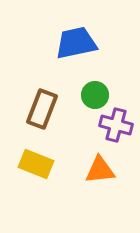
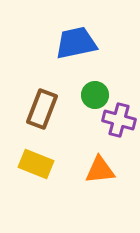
purple cross: moved 3 px right, 5 px up
